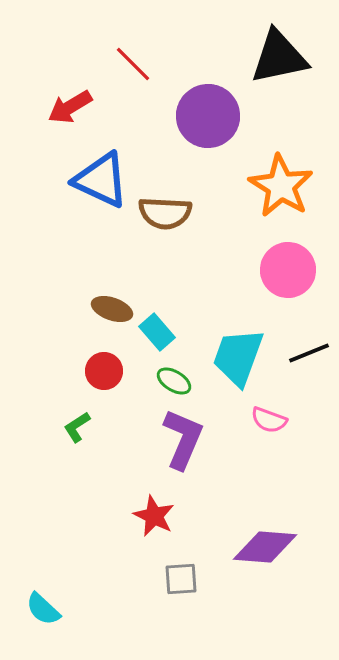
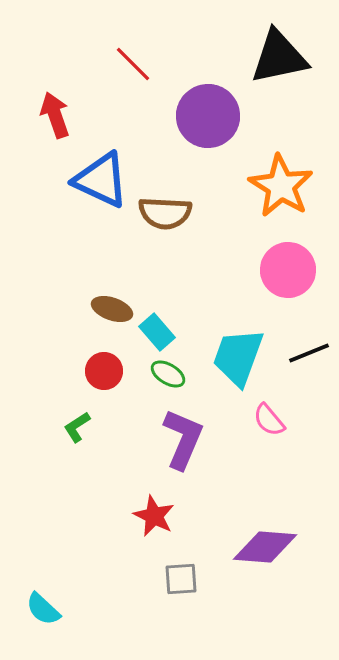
red arrow: moved 15 px left, 8 px down; rotated 102 degrees clockwise
green ellipse: moved 6 px left, 7 px up
pink semicircle: rotated 30 degrees clockwise
